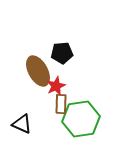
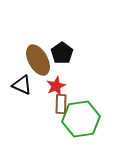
black pentagon: rotated 30 degrees counterclockwise
brown ellipse: moved 11 px up
black triangle: moved 39 px up
